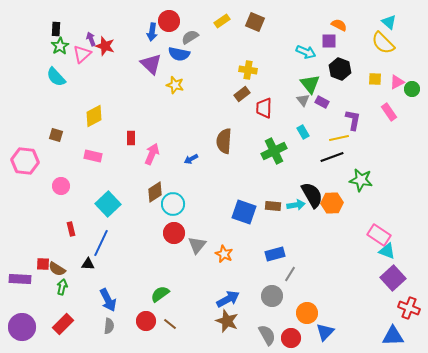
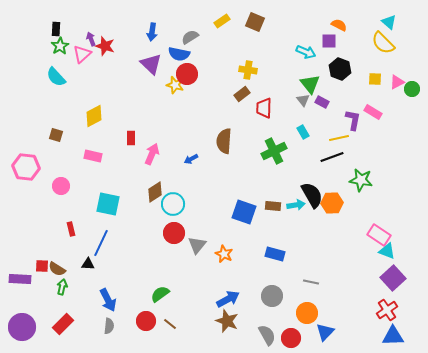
red circle at (169, 21): moved 18 px right, 53 px down
pink rectangle at (389, 112): moved 16 px left; rotated 24 degrees counterclockwise
pink hexagon at (25, 161): moved 1 px right, 6 px down
cyan square at (108, 204): rotated 35 degrees counterclockwise
blue rectangle at (275, 254): rotated 30 degrees clockwise
red square at (43, 264): moved 1 px left, 2 px down
gray line at (290, 274): moved 21 px right, 8 px down; rotated 70 degrees clockwise
red cross at (409, 308): moved 22 px left, 2 px down; rotated 35 degrees clockwise
